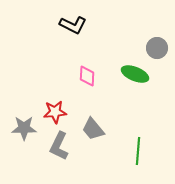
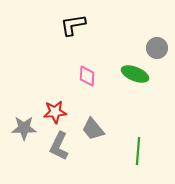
black L-shape: rotated 144 degrees clockwise
